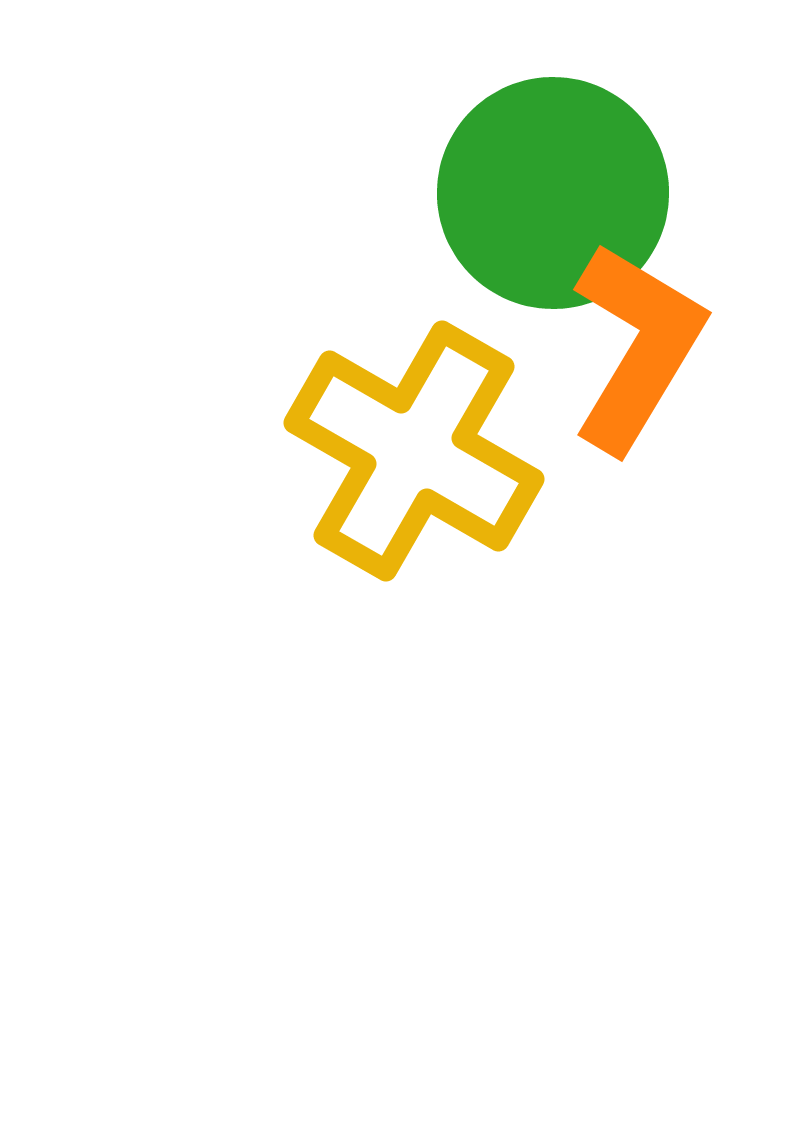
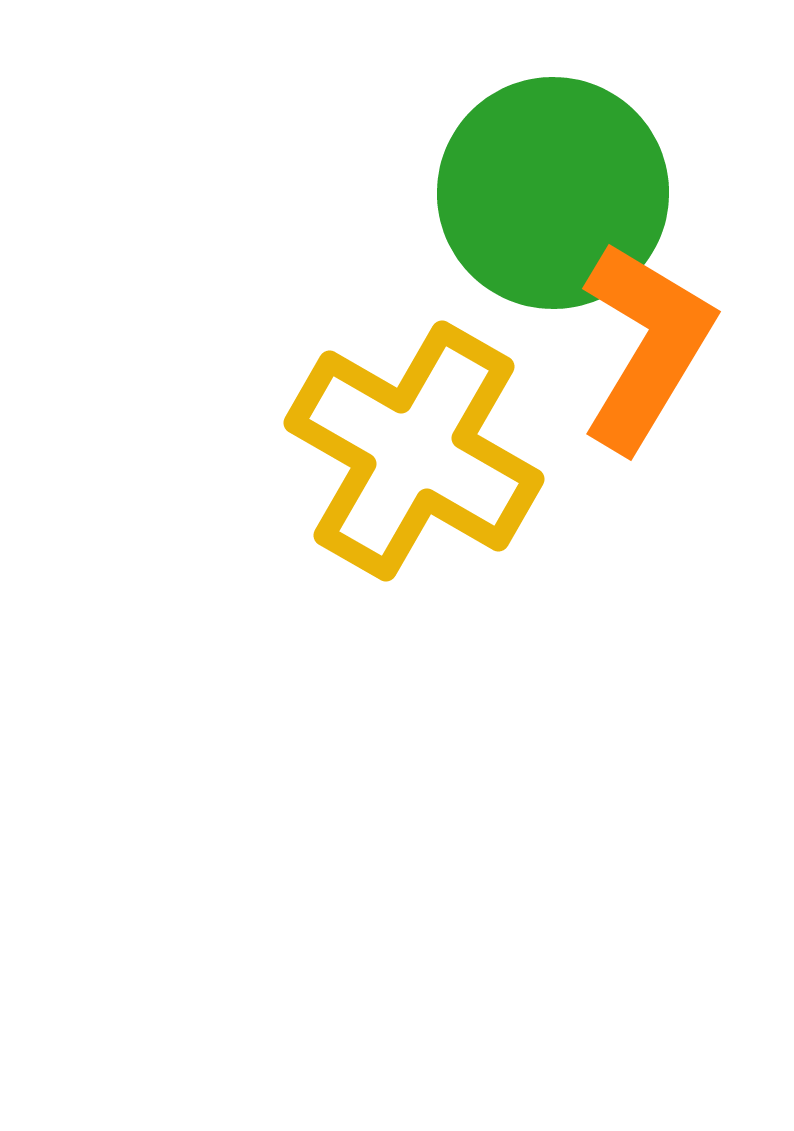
orange L-shape: moved 9 px right, 1 px up
